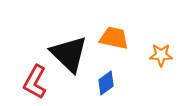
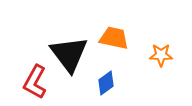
black triangle: rotated 9 degrees clockwise
